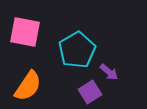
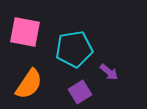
cyan pentagon: moved 3 px left, 1 px up; rotated 21 degrees clockwise
orange semicircle: moved 1 px right, 2 px up
purple square: moved 10 px left
